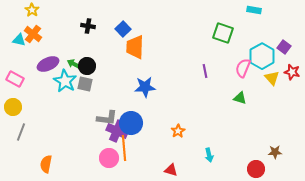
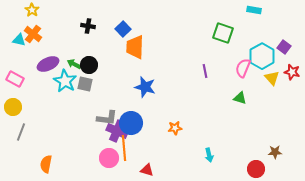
black circle: moved 2 px right, 1 px up
blue star: rotated 20 degrees clockwise
orange star: moved 3 px left, 3 px up; rotated 24 degrees clockwise
red triangle: moved 24 px left
